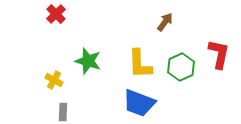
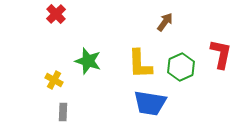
red L-shape: moved 2 px right
blue trapezoid: moved 11 px right; rotated 12 degrees counterclockwise
